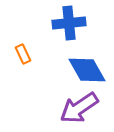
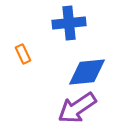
blue diamond: moved 2 px down; rotated 66 degrees counterclockwise
purple arrow: moved 2 px left
